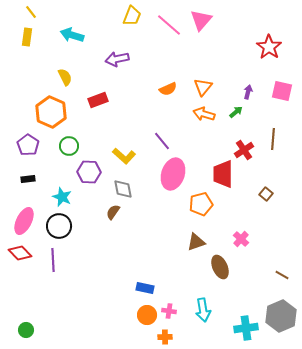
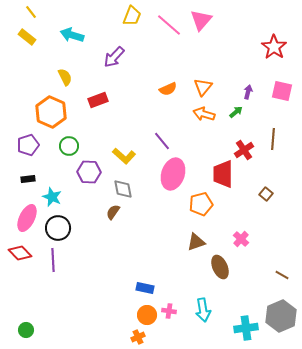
yellow rectangle at (27, 37): rotated 60 degrees counterclockwise
red star at (269, 47): moved 5 px right
purple arrow at (117, 59): moved 3 px left, 2 px up; rotated 35 degrees counterclockwise
purple pentagon at (28, 145): rotated 20 degrees clockwise
cyan star at (62, 197): moved 10 px left
pink ellipse at (24, 221): moved 3 px right, 3 px up
black circle at (59, 226): moved 1 px left, 2 px down
orange cross at (165, 337): moved 27 px left; rotated 24 degrees counterclockwise
